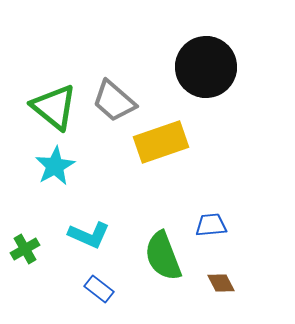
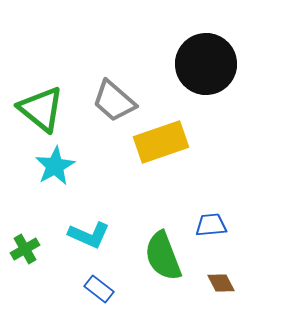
black circle: moved 3 px up
green triangle: moved 13 px left, 2 px down
